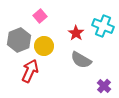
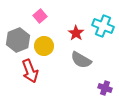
gray hexagon: moved 1 px left
red arrow: rotated 135 degrees clockwise
purple cross: moved 1 px right, 2 px down; rotated 24 degrees counterclockwise
